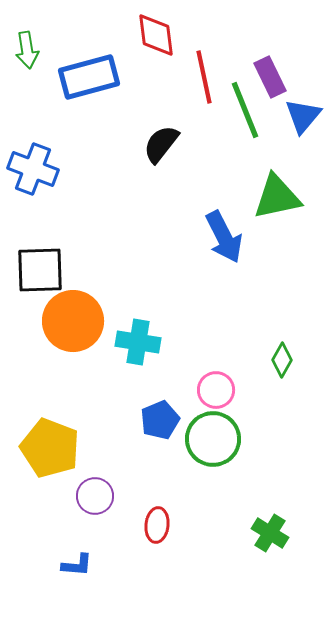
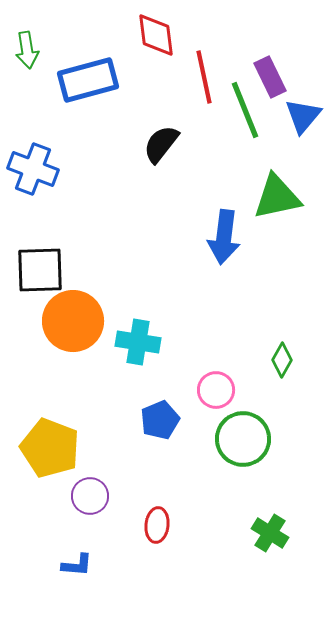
blue rectangle: moved 1 px left, 3 px down
blue arrow: rotated 34 degrees clockwise
green circle: moved 30 px right
purple circle: moved 5 px left
